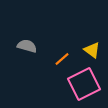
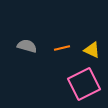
yellow triangle: rotated 12 degrees counterclockwise
orange line: moved 11 px up; rotated 28 degrees clockwise
